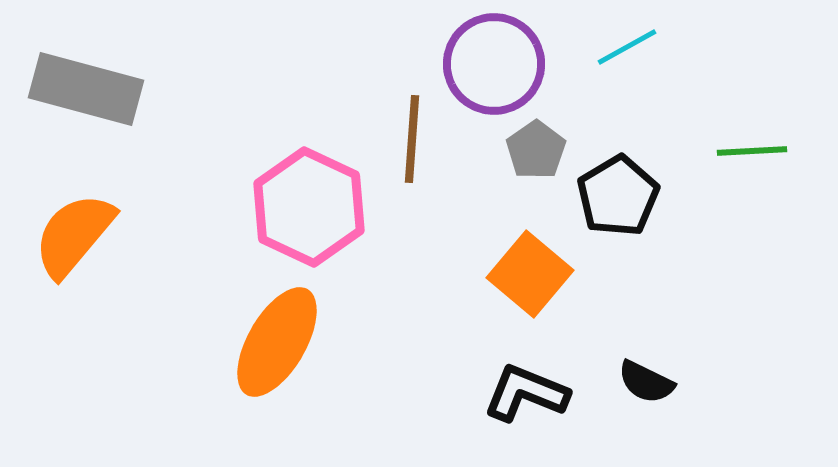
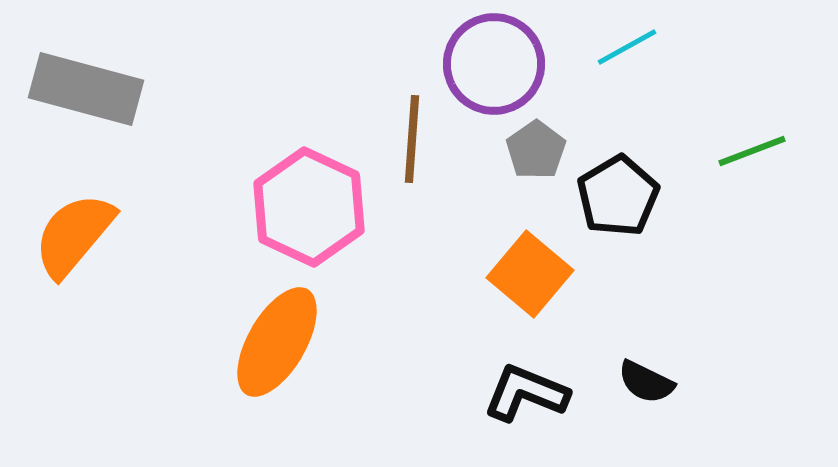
green line: rotated 18 degrees counterclockwise
